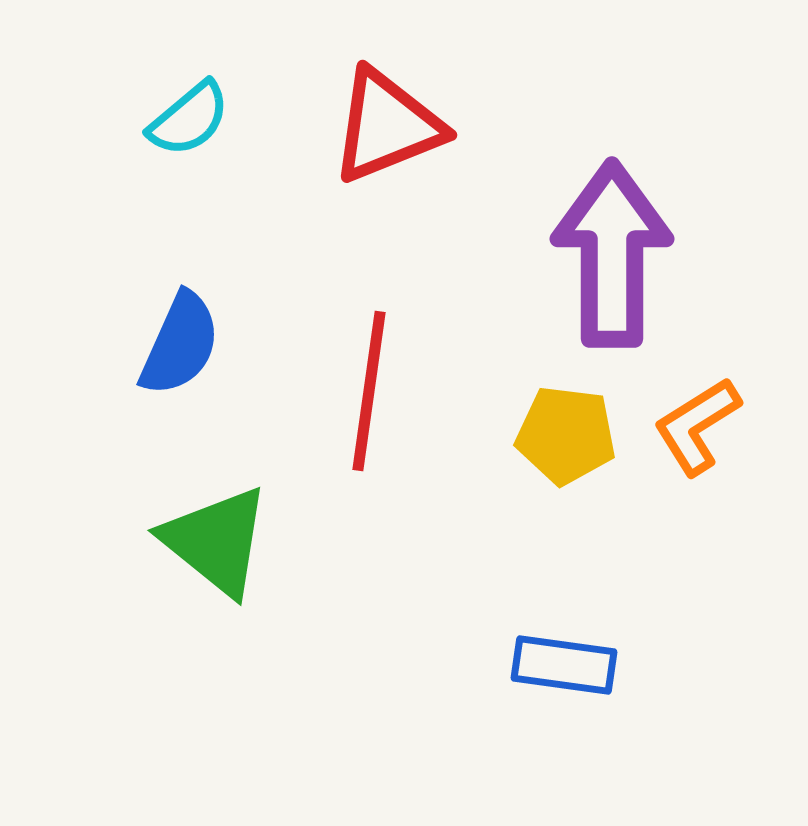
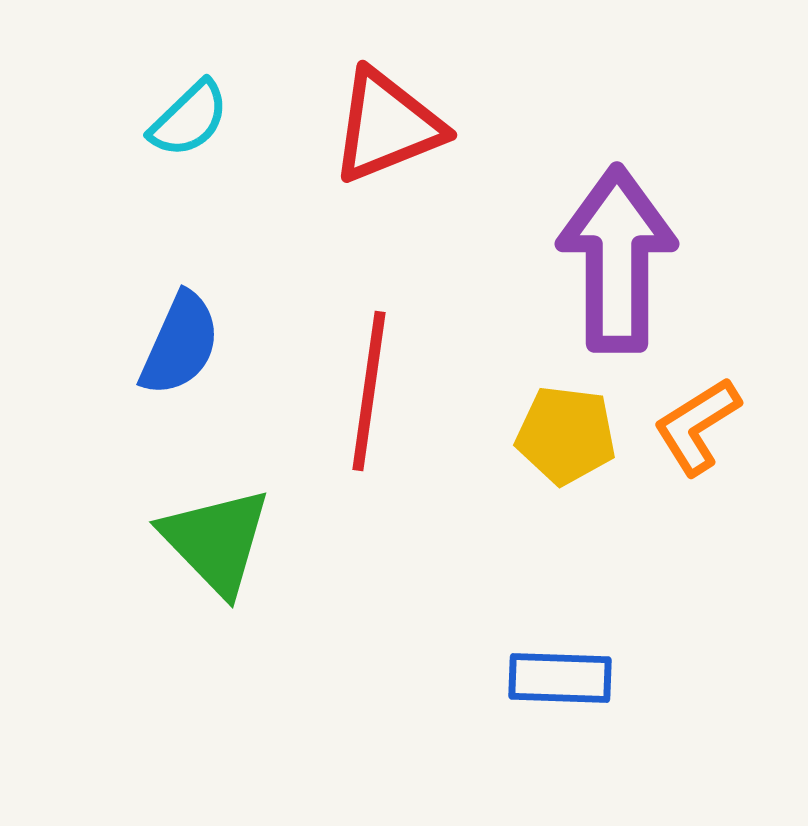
cyan semicircle: rotated 4 degrees counterclockwise
purple arrow: moved 5 px right, 5 px down
green triangle: rotated 7 degrees clockwise
blue rectangle: moved 4 px left, 13 px down; rotated 6 degrees counterclockwise
